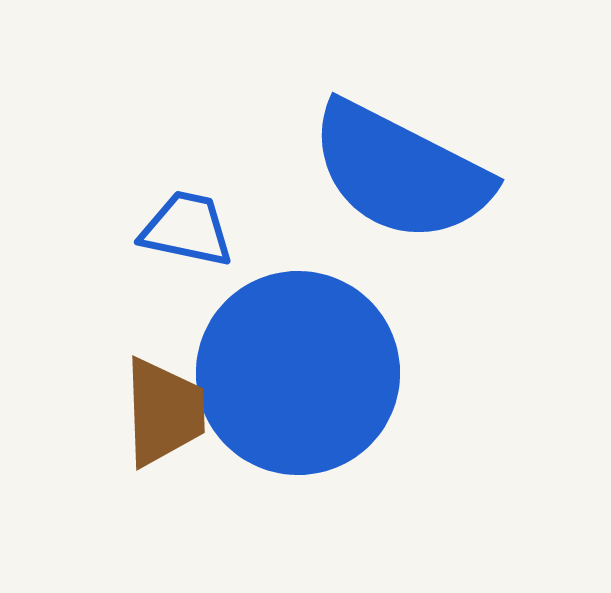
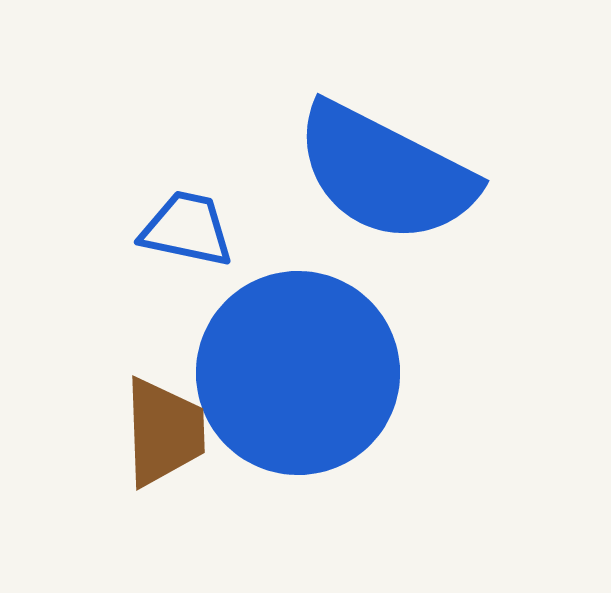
blue semicircle: moved 15 px left, 1 px down
brown trapezoid: moved 20 px down
